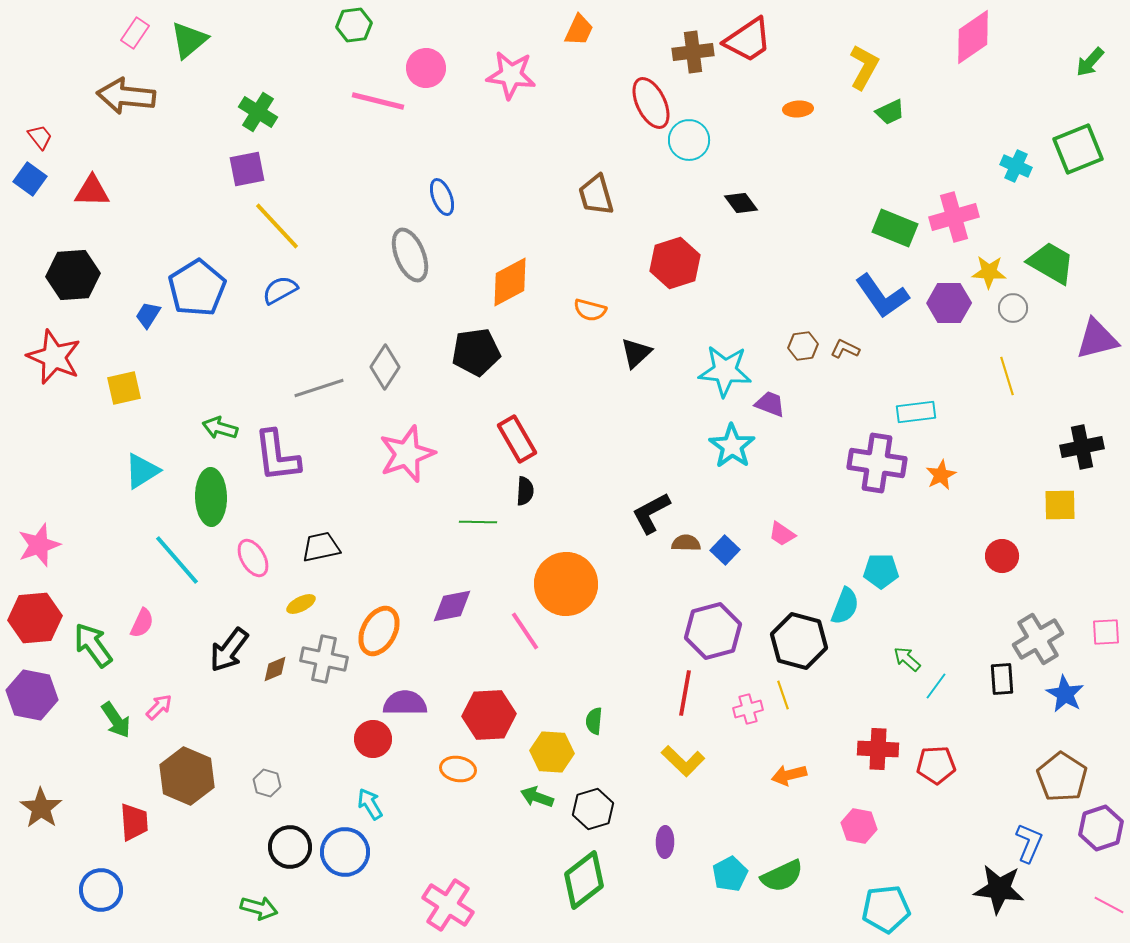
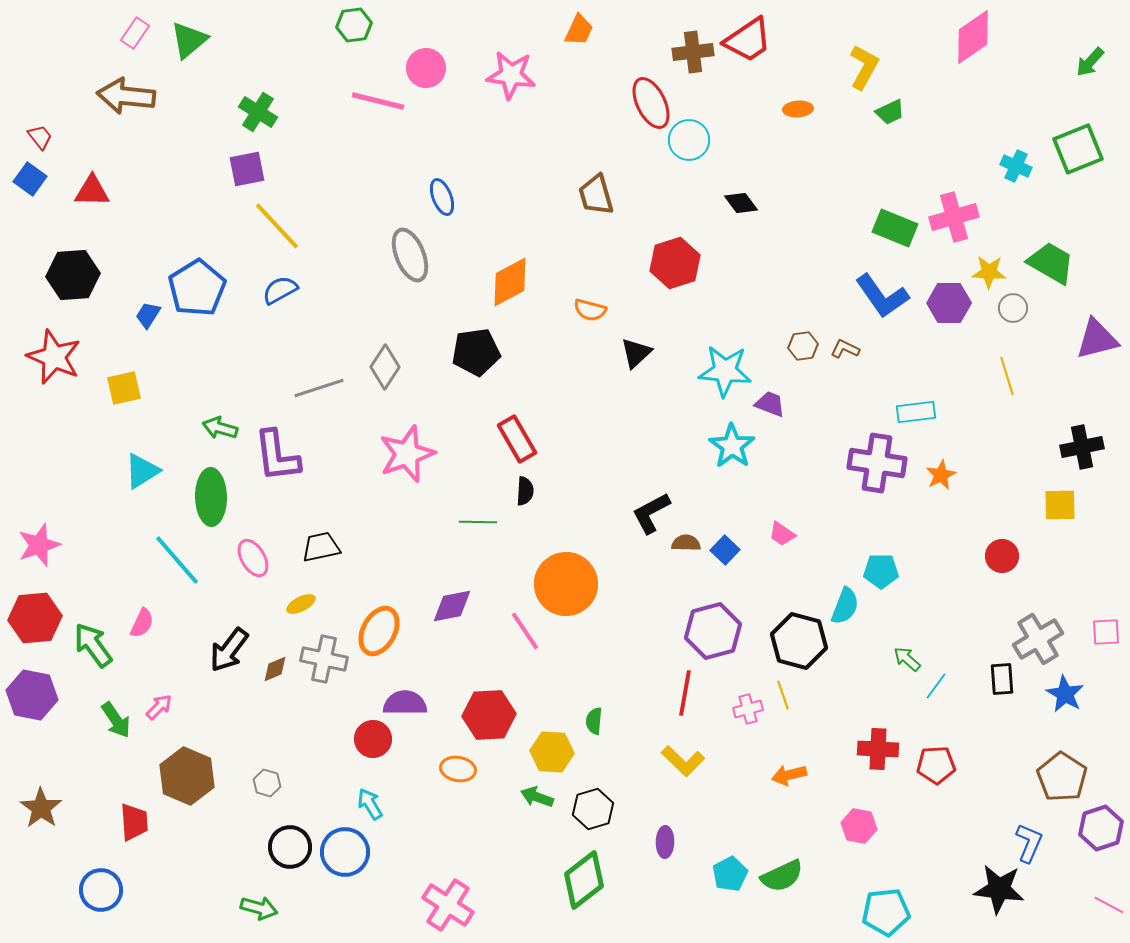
cyan pentagon at (886, 909): moved 3 px down
